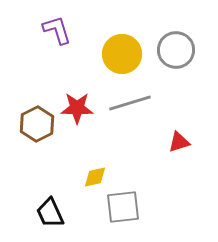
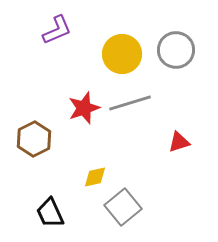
purple L-shape: rotated 84 degrees clockwise
red star: moved 7 px right; rotated 20 degrees counterclockwise
brown hexagon: moved 3 px left, 15 px down
gray square: rotated 33 degrees counterclockwise
